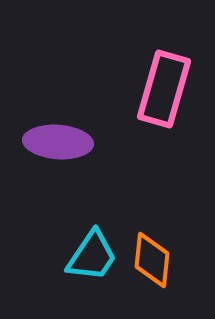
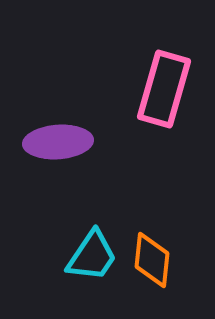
purple ellipse: rotated 8 degrees counterclockwise
